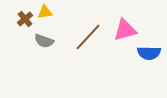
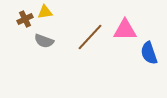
brown cross: rotated 14 degrees clockwise
pink triangle: rotated 15 degrees clockwise
brown line: moved 2 px right
blue semicircle: rotated 70 degrees clockwise
